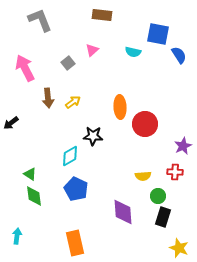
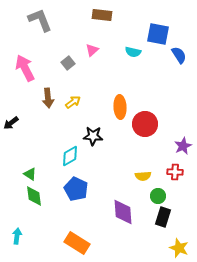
orange rectangle: moved 2 px right; rotated 45 degrees counterclockwise
